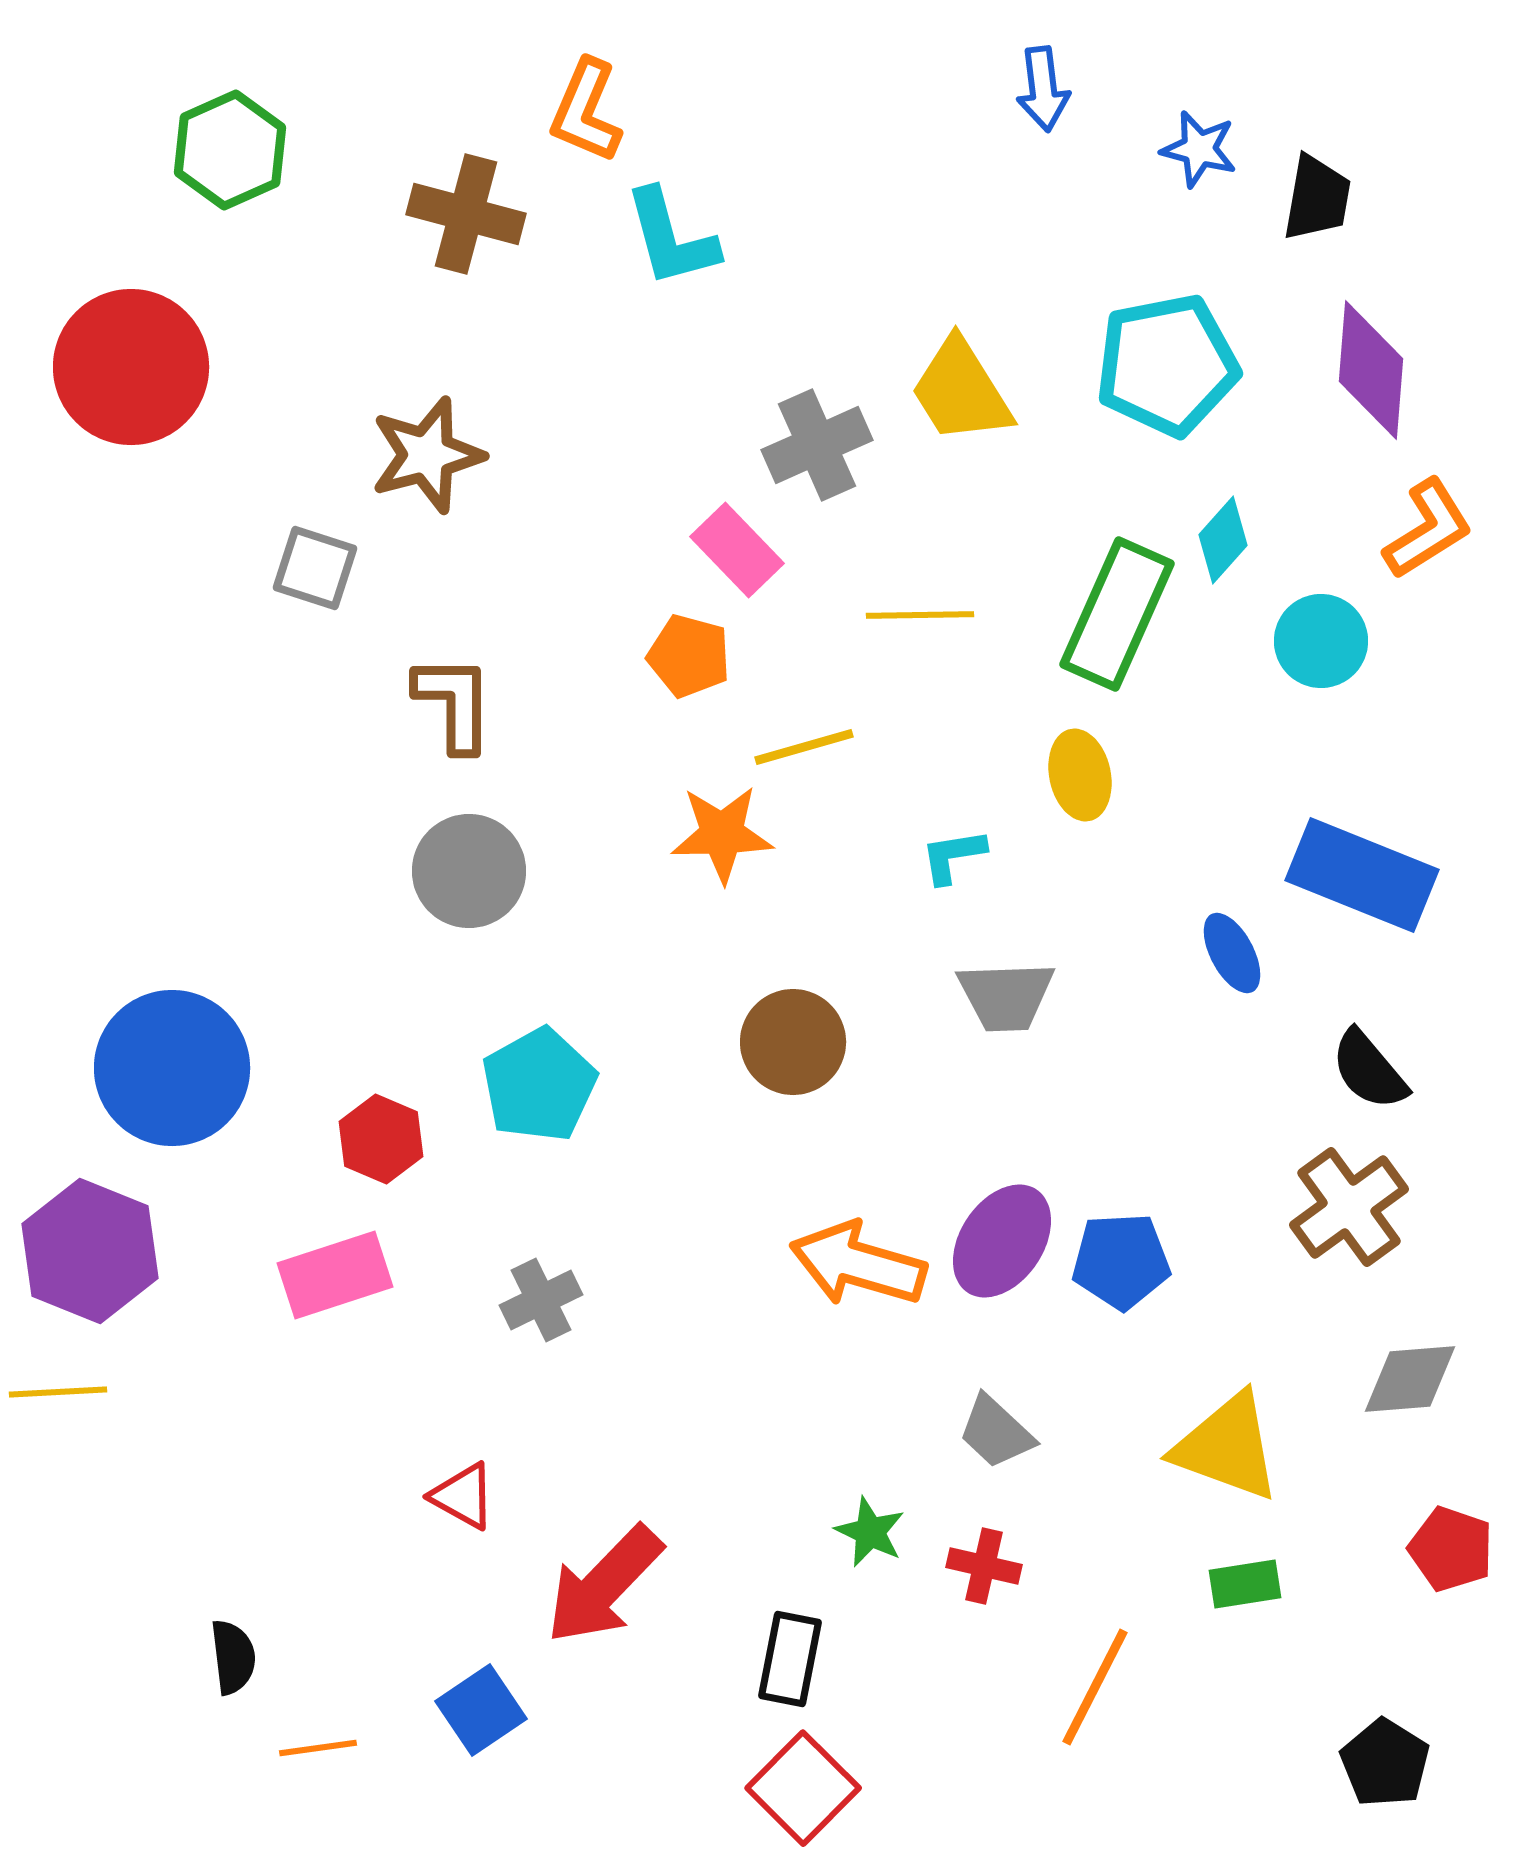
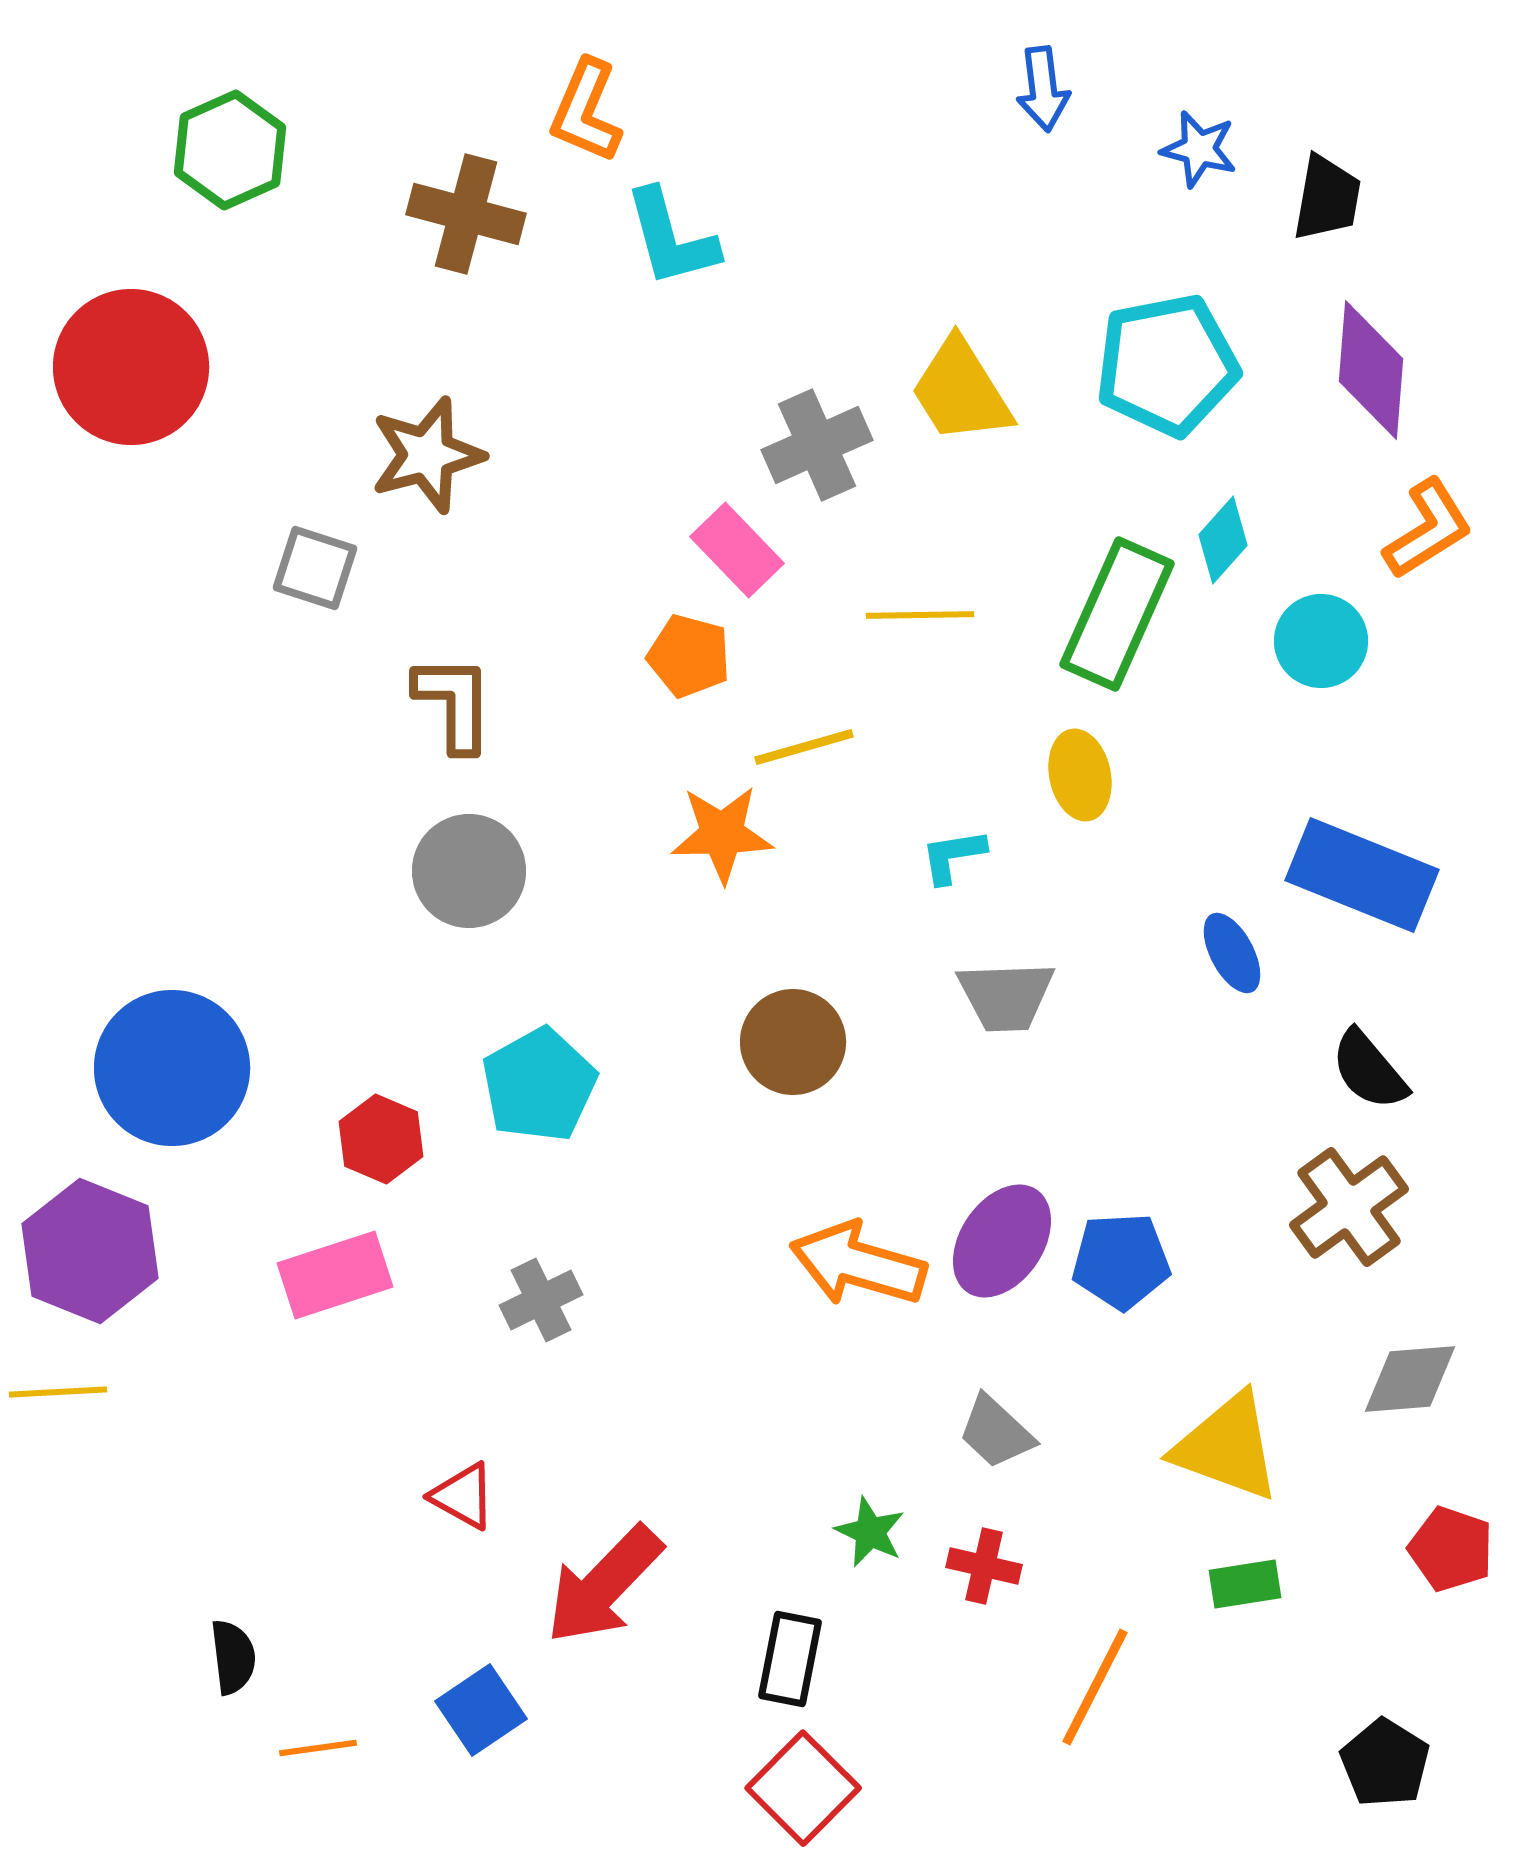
black trapezoid at (1317, 198): moved 10 px right
